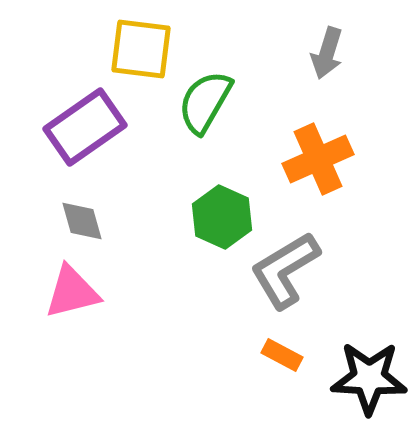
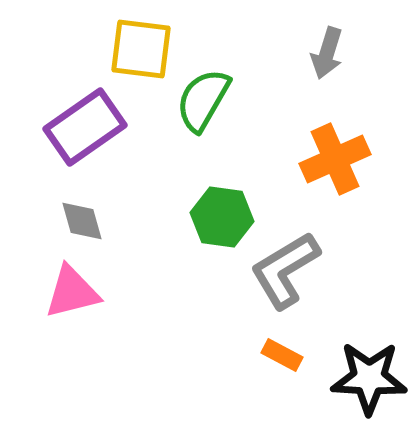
green semicircle: moved 2 px left, 2 px up
orange cross: moved 17 px right
green hexagon: rotated 16 degrees counterclockwise
